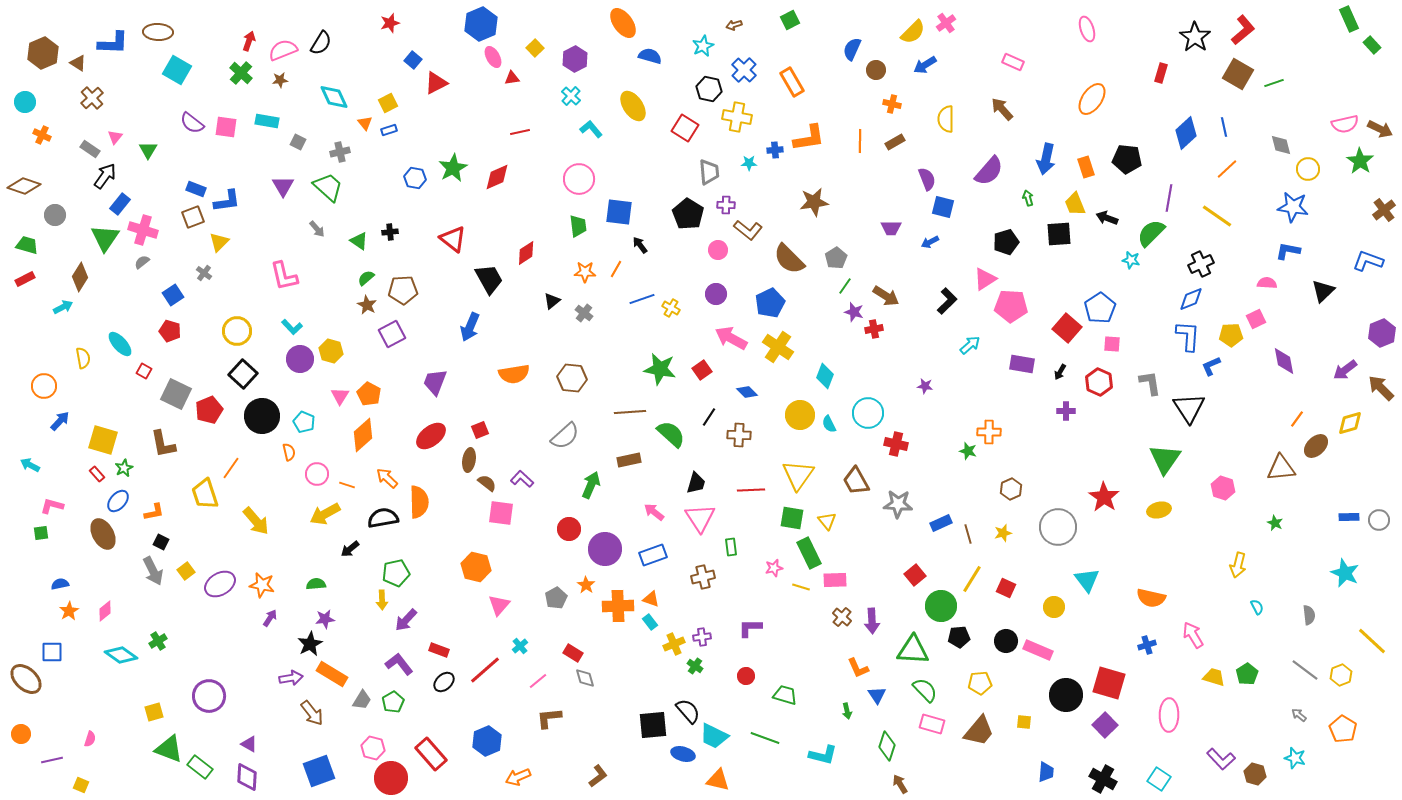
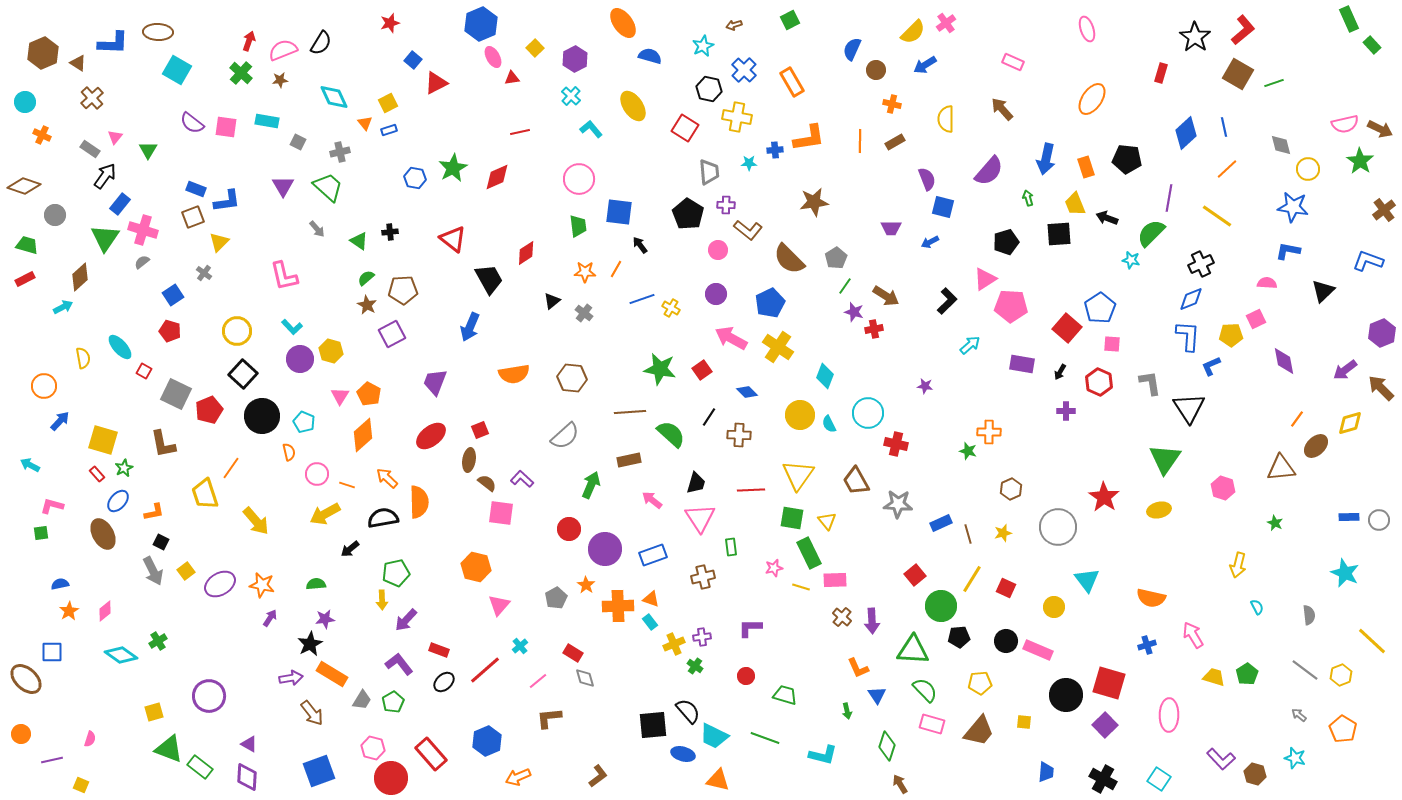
brown diamond at (80, 277): rotated 16 degrees clockwise
cyan ellipse at (120, 344): moved 3 px down
pink arrow at (654, 512): moved 2 px left, 12 px up
